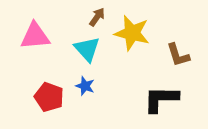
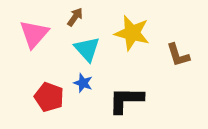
brown arrow: moved 22 px left
pink triangle: moved 1 px left, 2 px up; rotated 44 degrees counterclockwise
blue star: moved 2 px left, 3 px up
black L-shape: moved 35 px left, 1 px down
